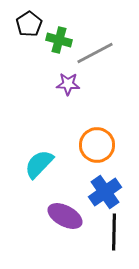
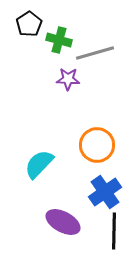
gray line: rotated 12 degrees clockwise
purple star: moved 5 px up
purple ellipse: moved 2 px left, 6 px down
black line: moved 1 px up
